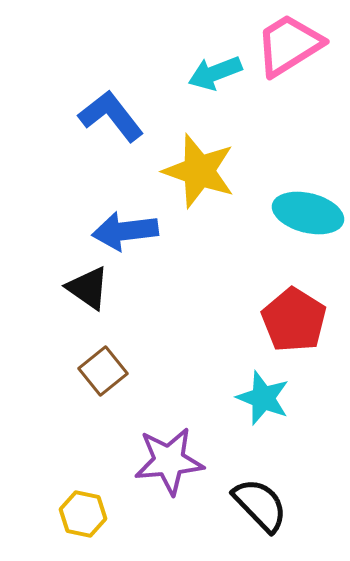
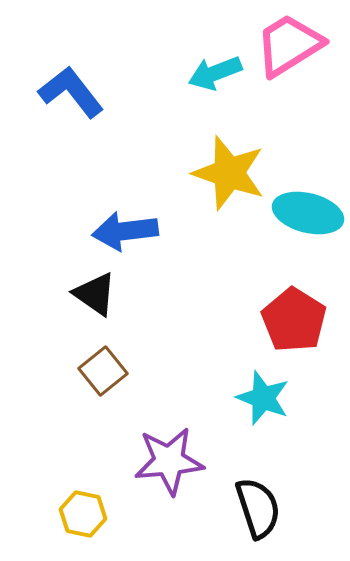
blue L-shape: moved 40 px left, 24 px up
yellow star: moved 30 px right, 2 px down
black triangle: moved 7 px right, 6 px down
black semicircle: moved 2 px left, 3 px down; rotated 26 degrees clockwise
